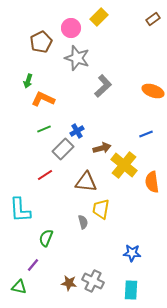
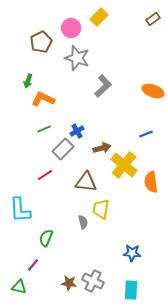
orange semicircle: moved 1 px left
